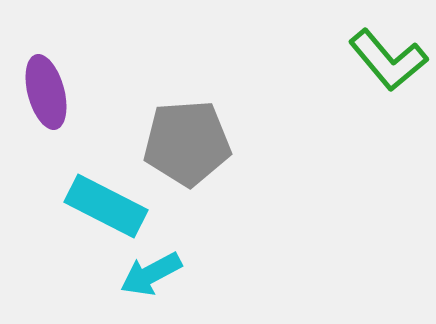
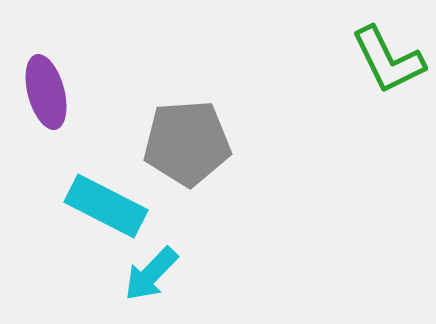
green L-shape: rotated 14 degrees clockwise
cyan arrow: rotated 18 degrees counterclockwise
